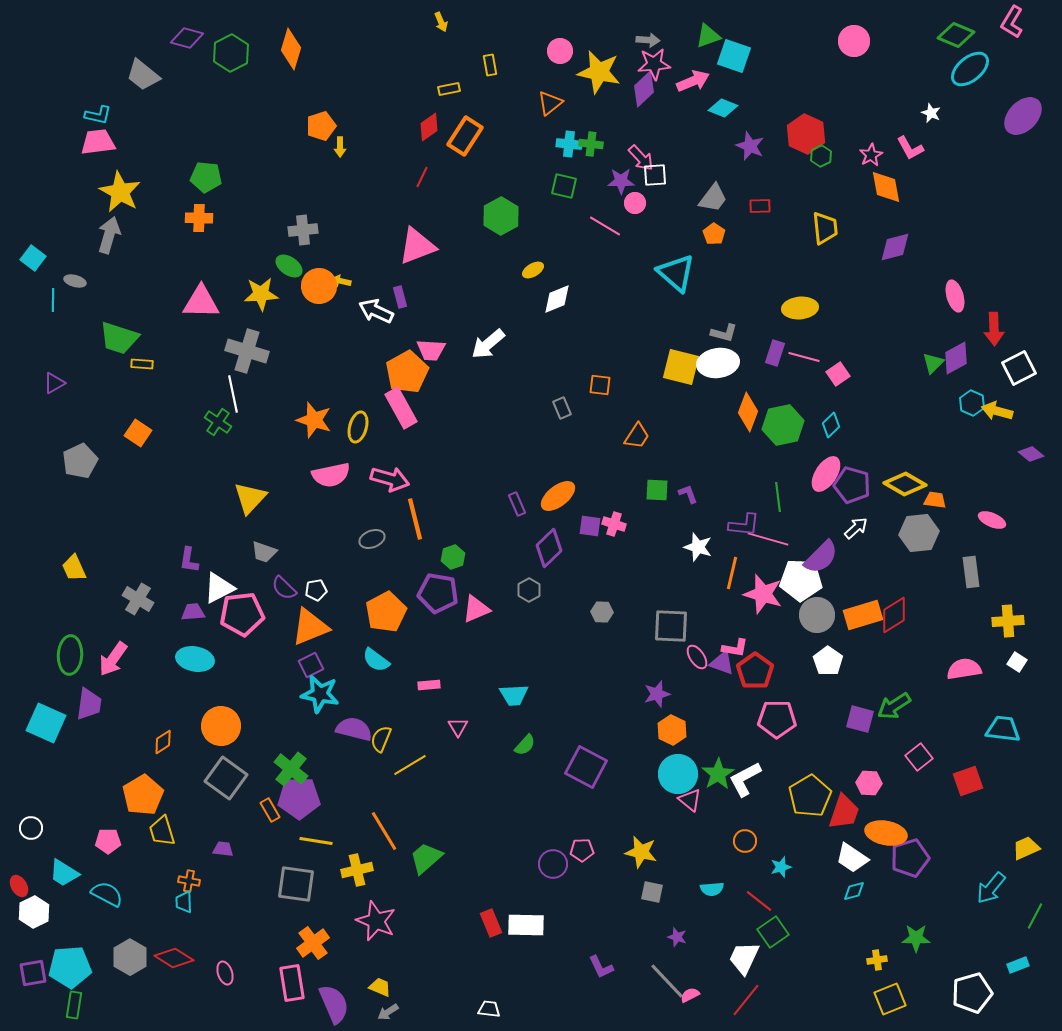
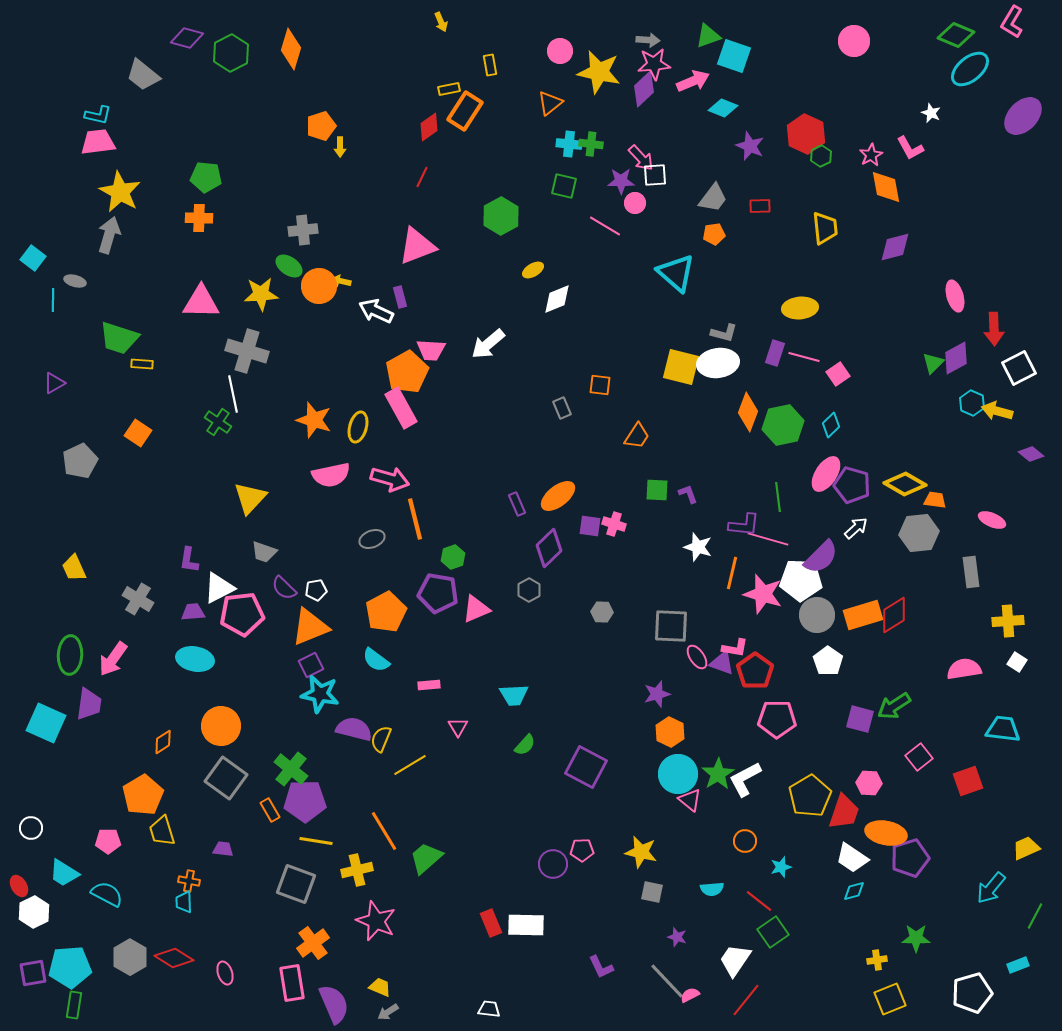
orange rectangle at (465, 136): moved 25 px up
orange pentagon at (714, 234): rotated 30 degrees clockwise
orange hexagon at (672, 730): moved 2 px left, 2 px down
purple pentagon at (299, 798): moved 6 px right, 3 px down
gray square at (296, 884): rotated 12 degrees clockwise
white trapezoid at (744, 958): moved 9 px left, 2 px down; rotated 9 degrees clockwise
